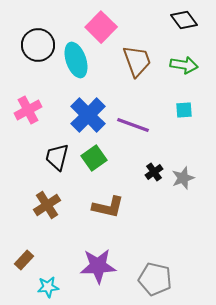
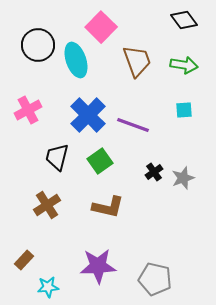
green square: moved 6 px right, 3 px down
